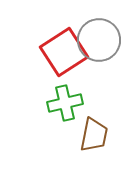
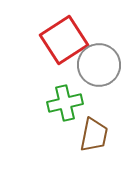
gray circle: moved 25 px down
red square: moved 12 px up
